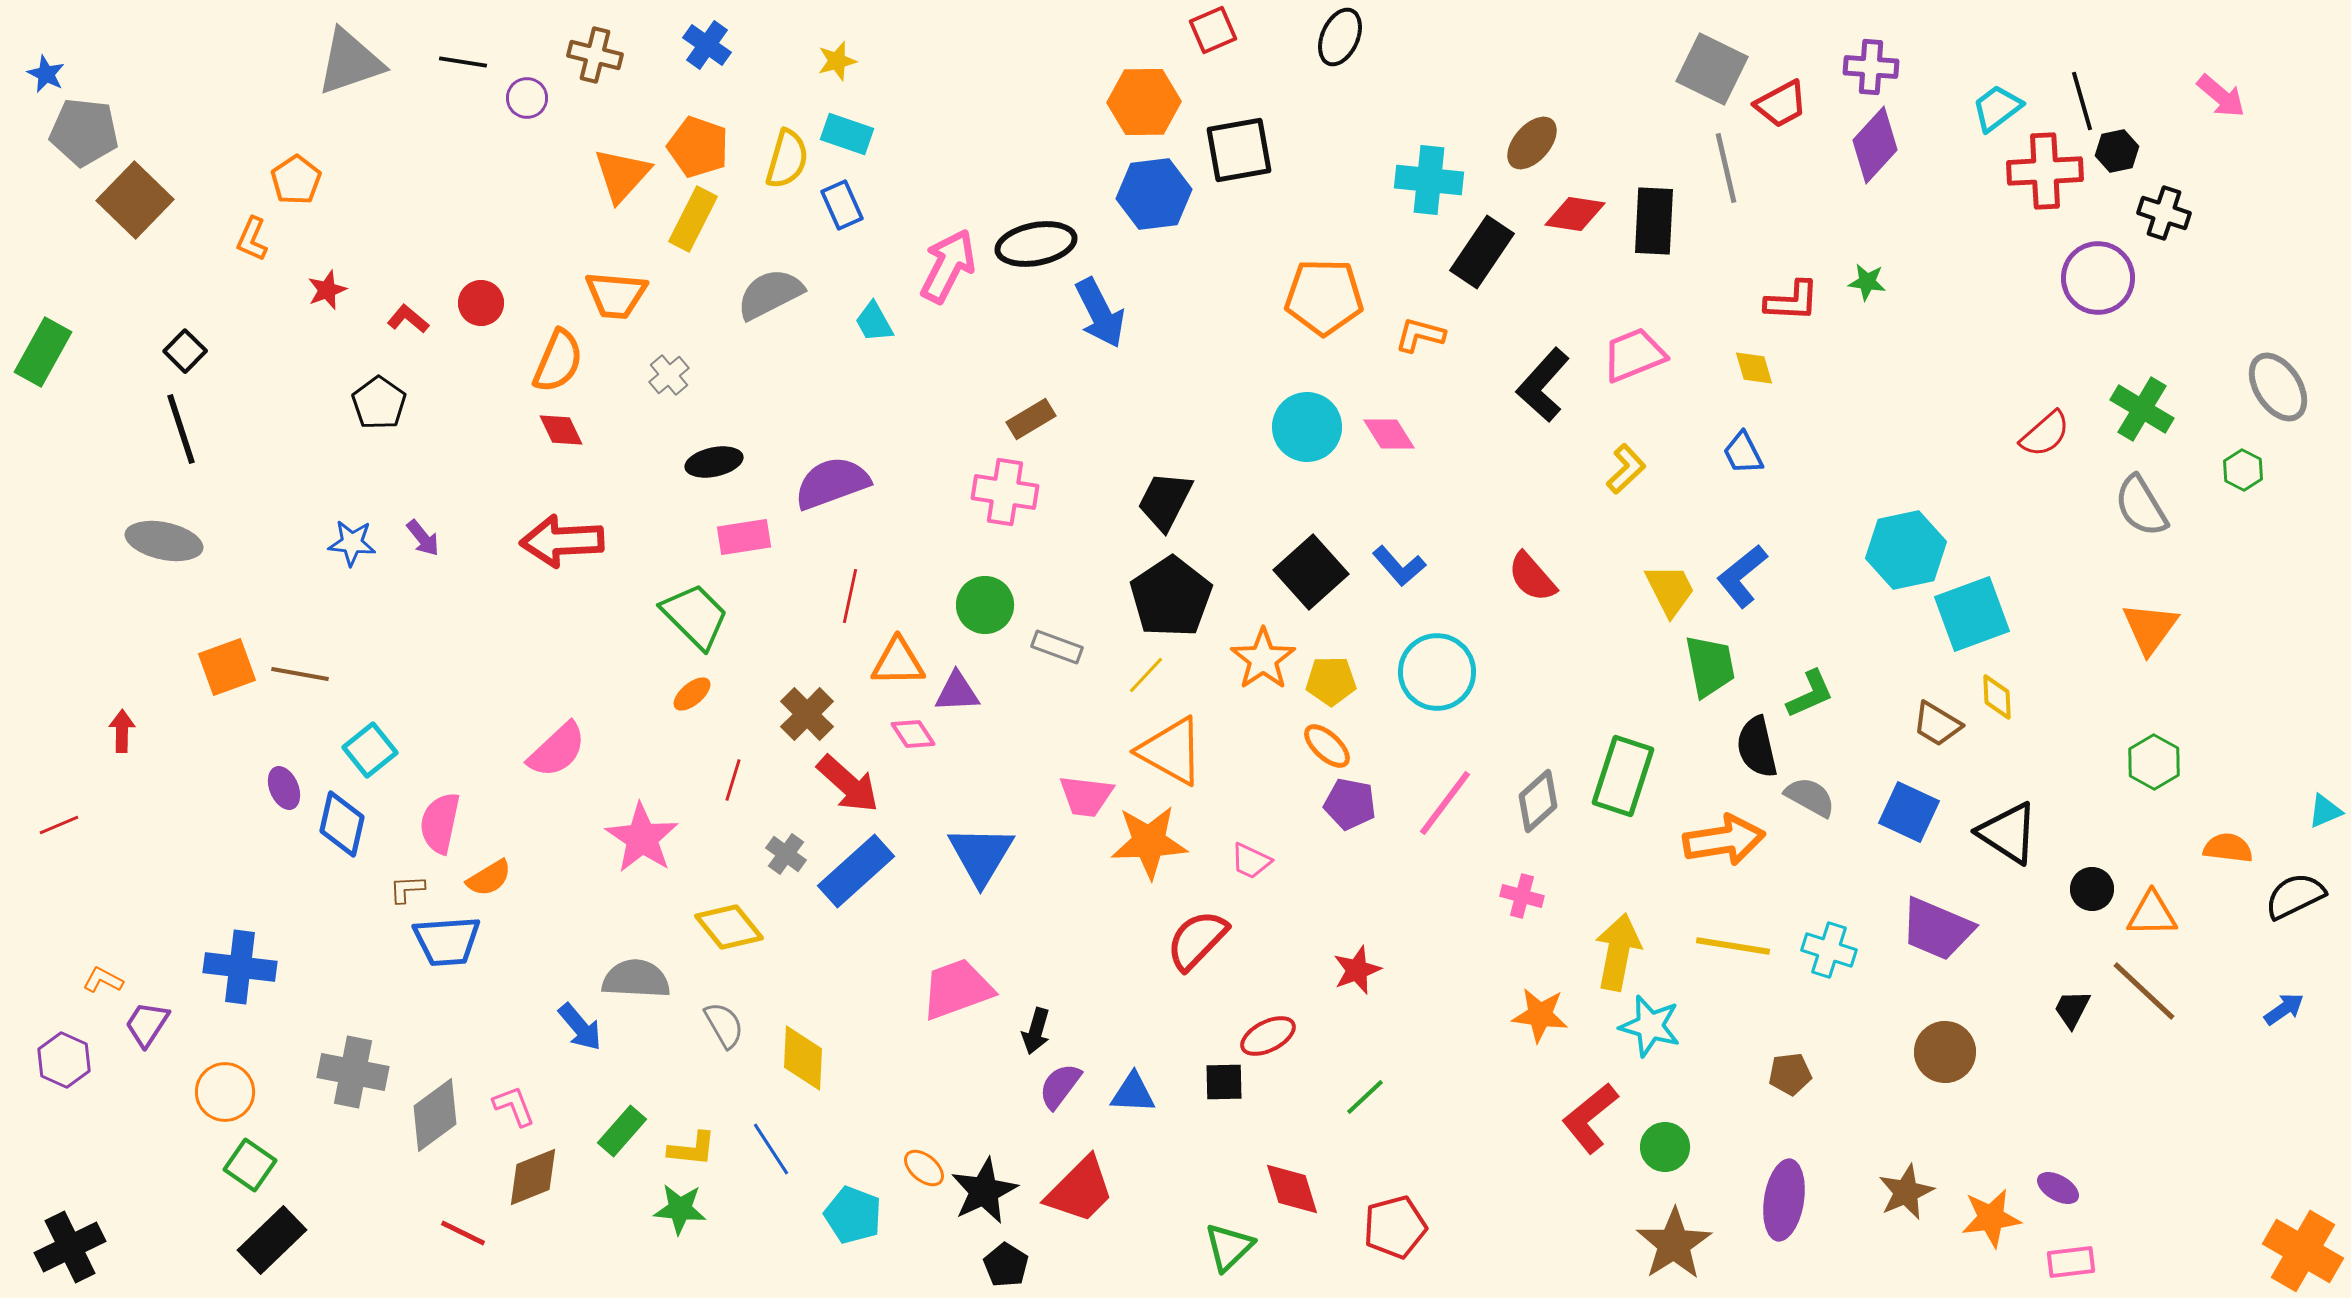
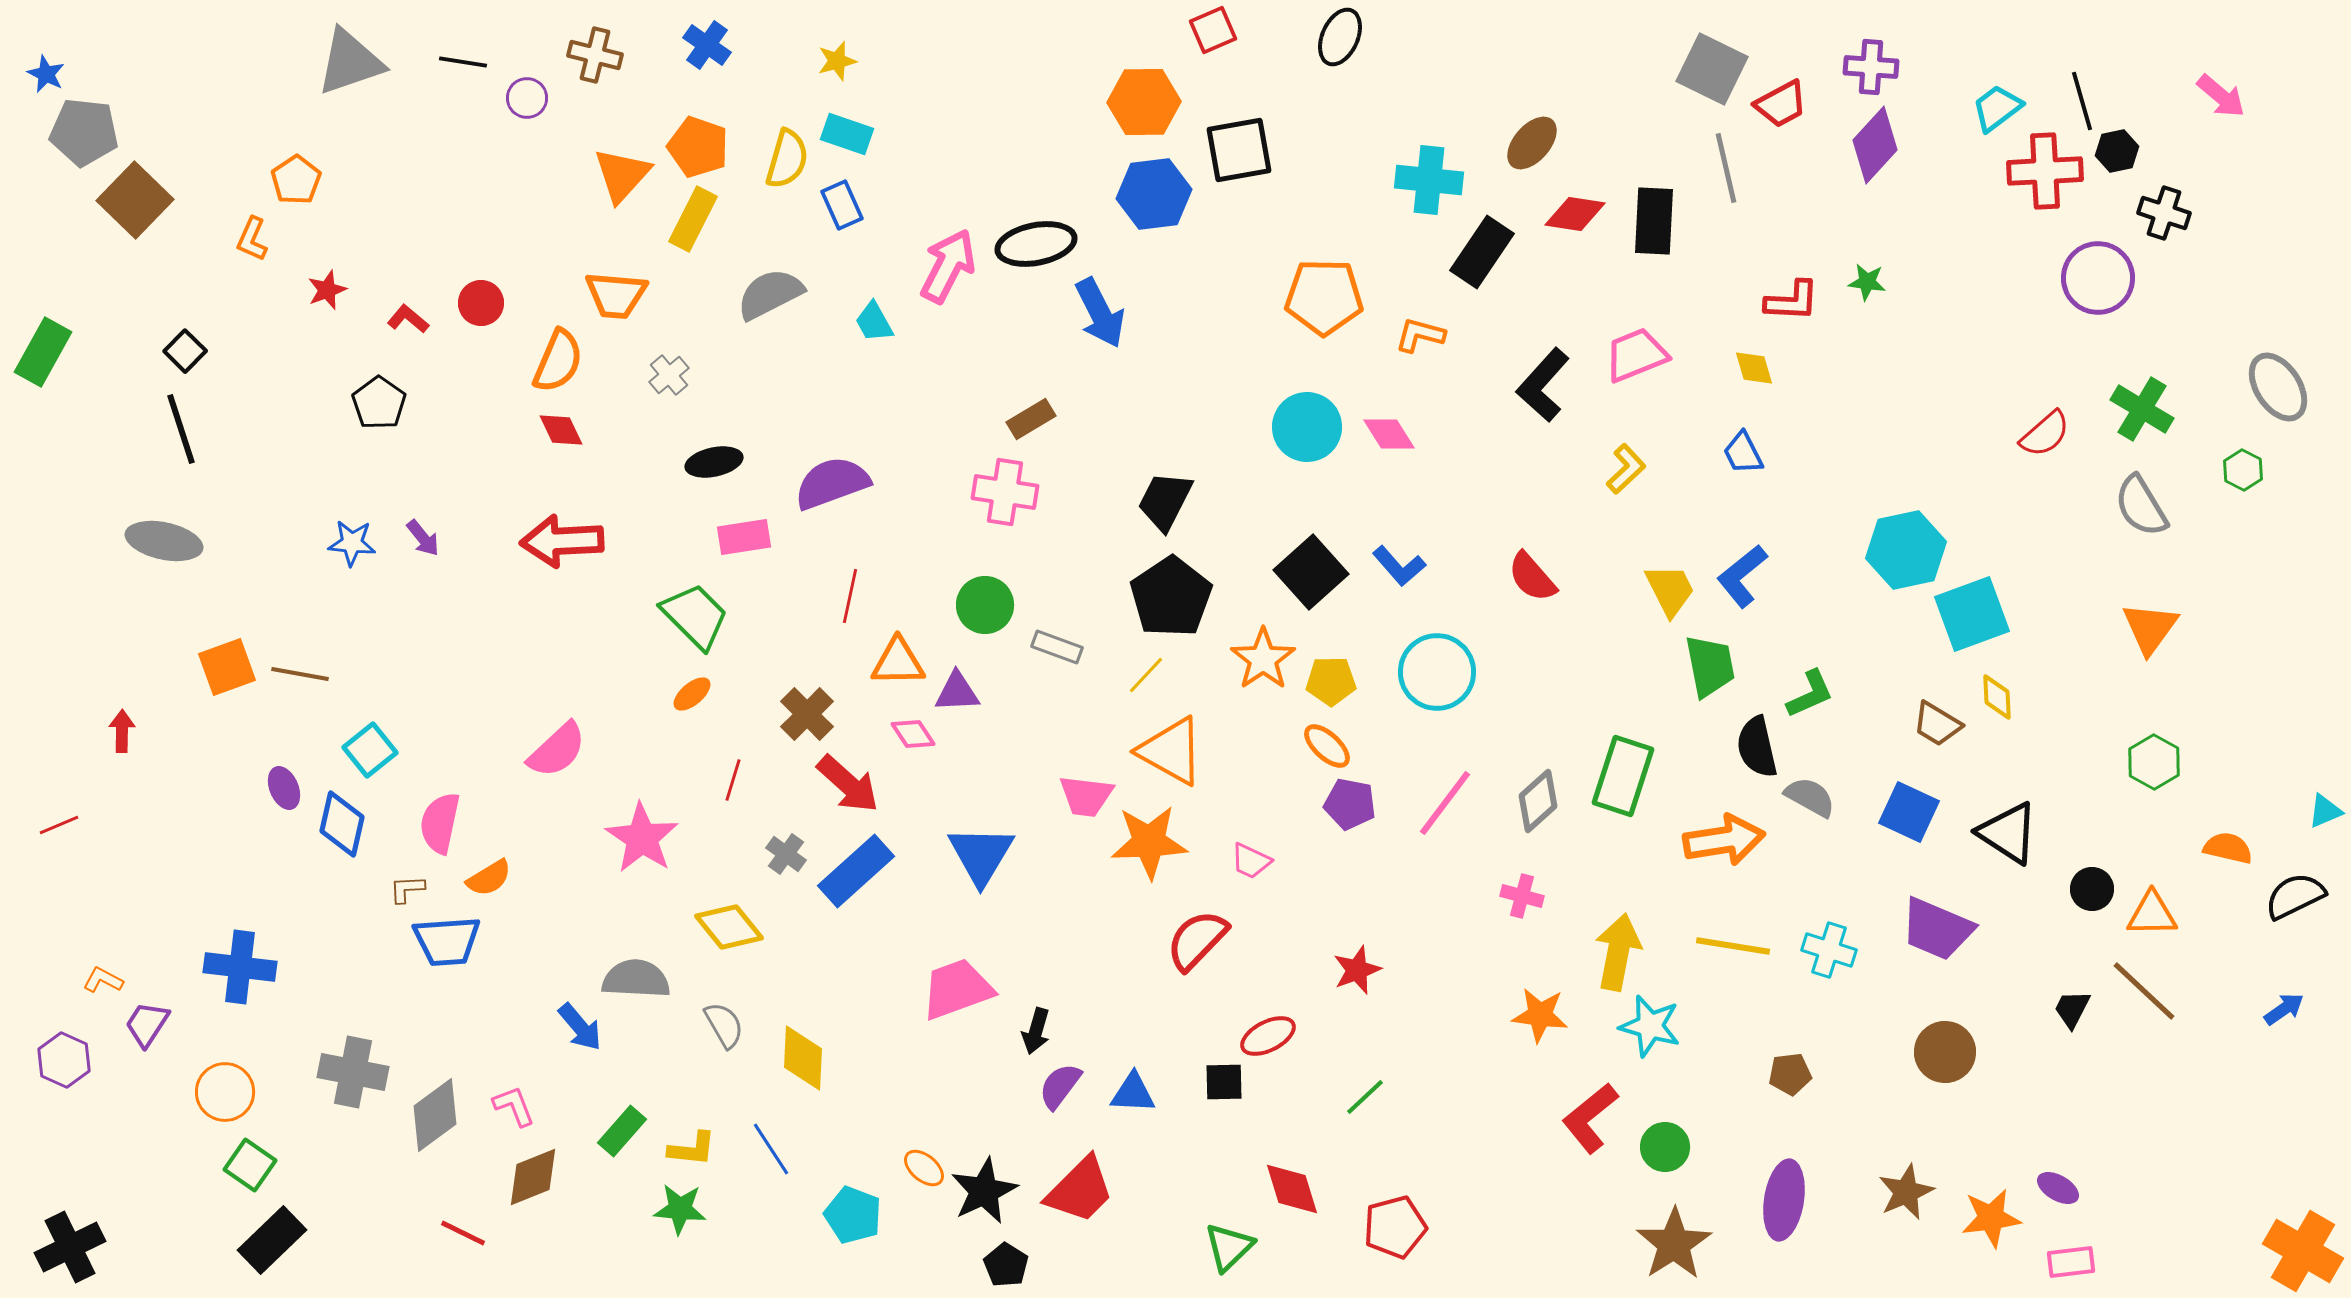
pink trapezoid at (1634, 355): moved 2 px right
orange semicircle at (2228, 848): rotated 6 degrees clockwise
